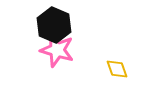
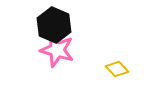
yellow diamond: rotated 25 degrees counterclockwise
